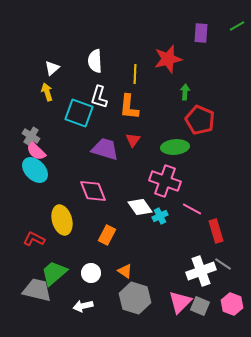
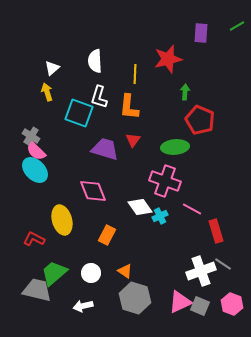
pink triangle: rotated 20 degrees clockwise
